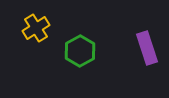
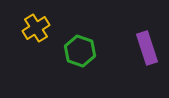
green hexagon: rotated 12 degrees counterclockwise
